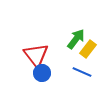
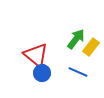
yellow rectangle: moved 3 px right, 2 px up
red triangle: rotated 12 degrees counterclockwise
blue line: moved 4 px left
